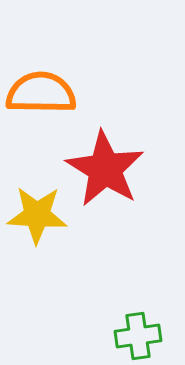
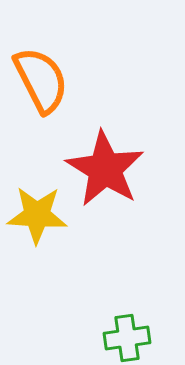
orange semicircle: moved 13 px up; rotated 62 degrees clockwise
green cross: moved 11 px left, 2 px down
